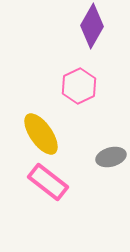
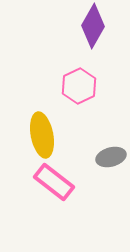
purple diamond: moved 1 px right
yellow ellipse: moved 1 px right, 1 px down; rotated 24 degrees clockwise
pink rectangle: moved 6 px right
